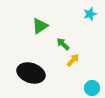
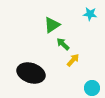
cyan star: rotated 24 degrees clockwise
green triangle: moved 12 px right, 1 px up
